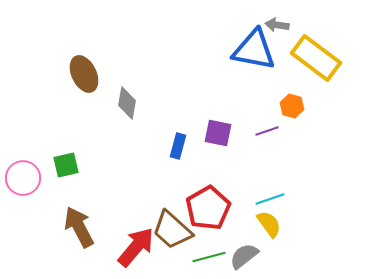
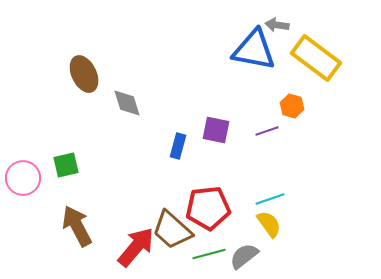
gray diamond: rotated 28 degrees counterclockwise
purple square: moved 2 px left, 3 px up
red pentagon: rotated 24 degrees clockwise
brown arrow: moved 2 px left, 1 px up
green line: moved 3 px up
